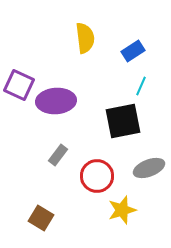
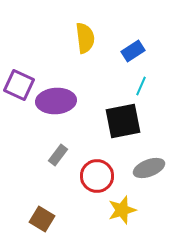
brown square: moved 1 px right, 1 px down
